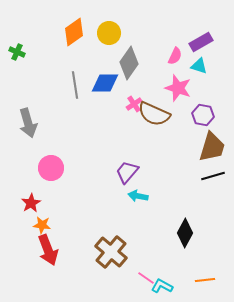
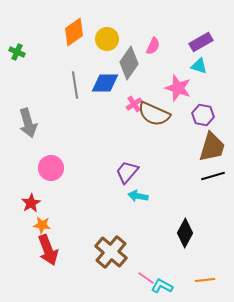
yellow circle: moved 2 px left, 6 px down
pink semicircle: moved 22 px left, 10 px up
